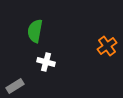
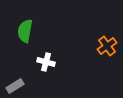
green semicircle: moved 10 px left
